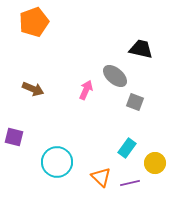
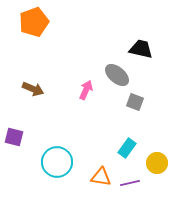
gray ellipse: moved 2 px right, 1 px up
yellow circle: moved 2 px right
orange triangle: rotated 35 degrees counterclockwise
